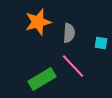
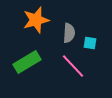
orange star: moved 2 px left, 2 px up
cyan square: moved 11 px left
green rectangle: moved 15 px left, 17 px up
